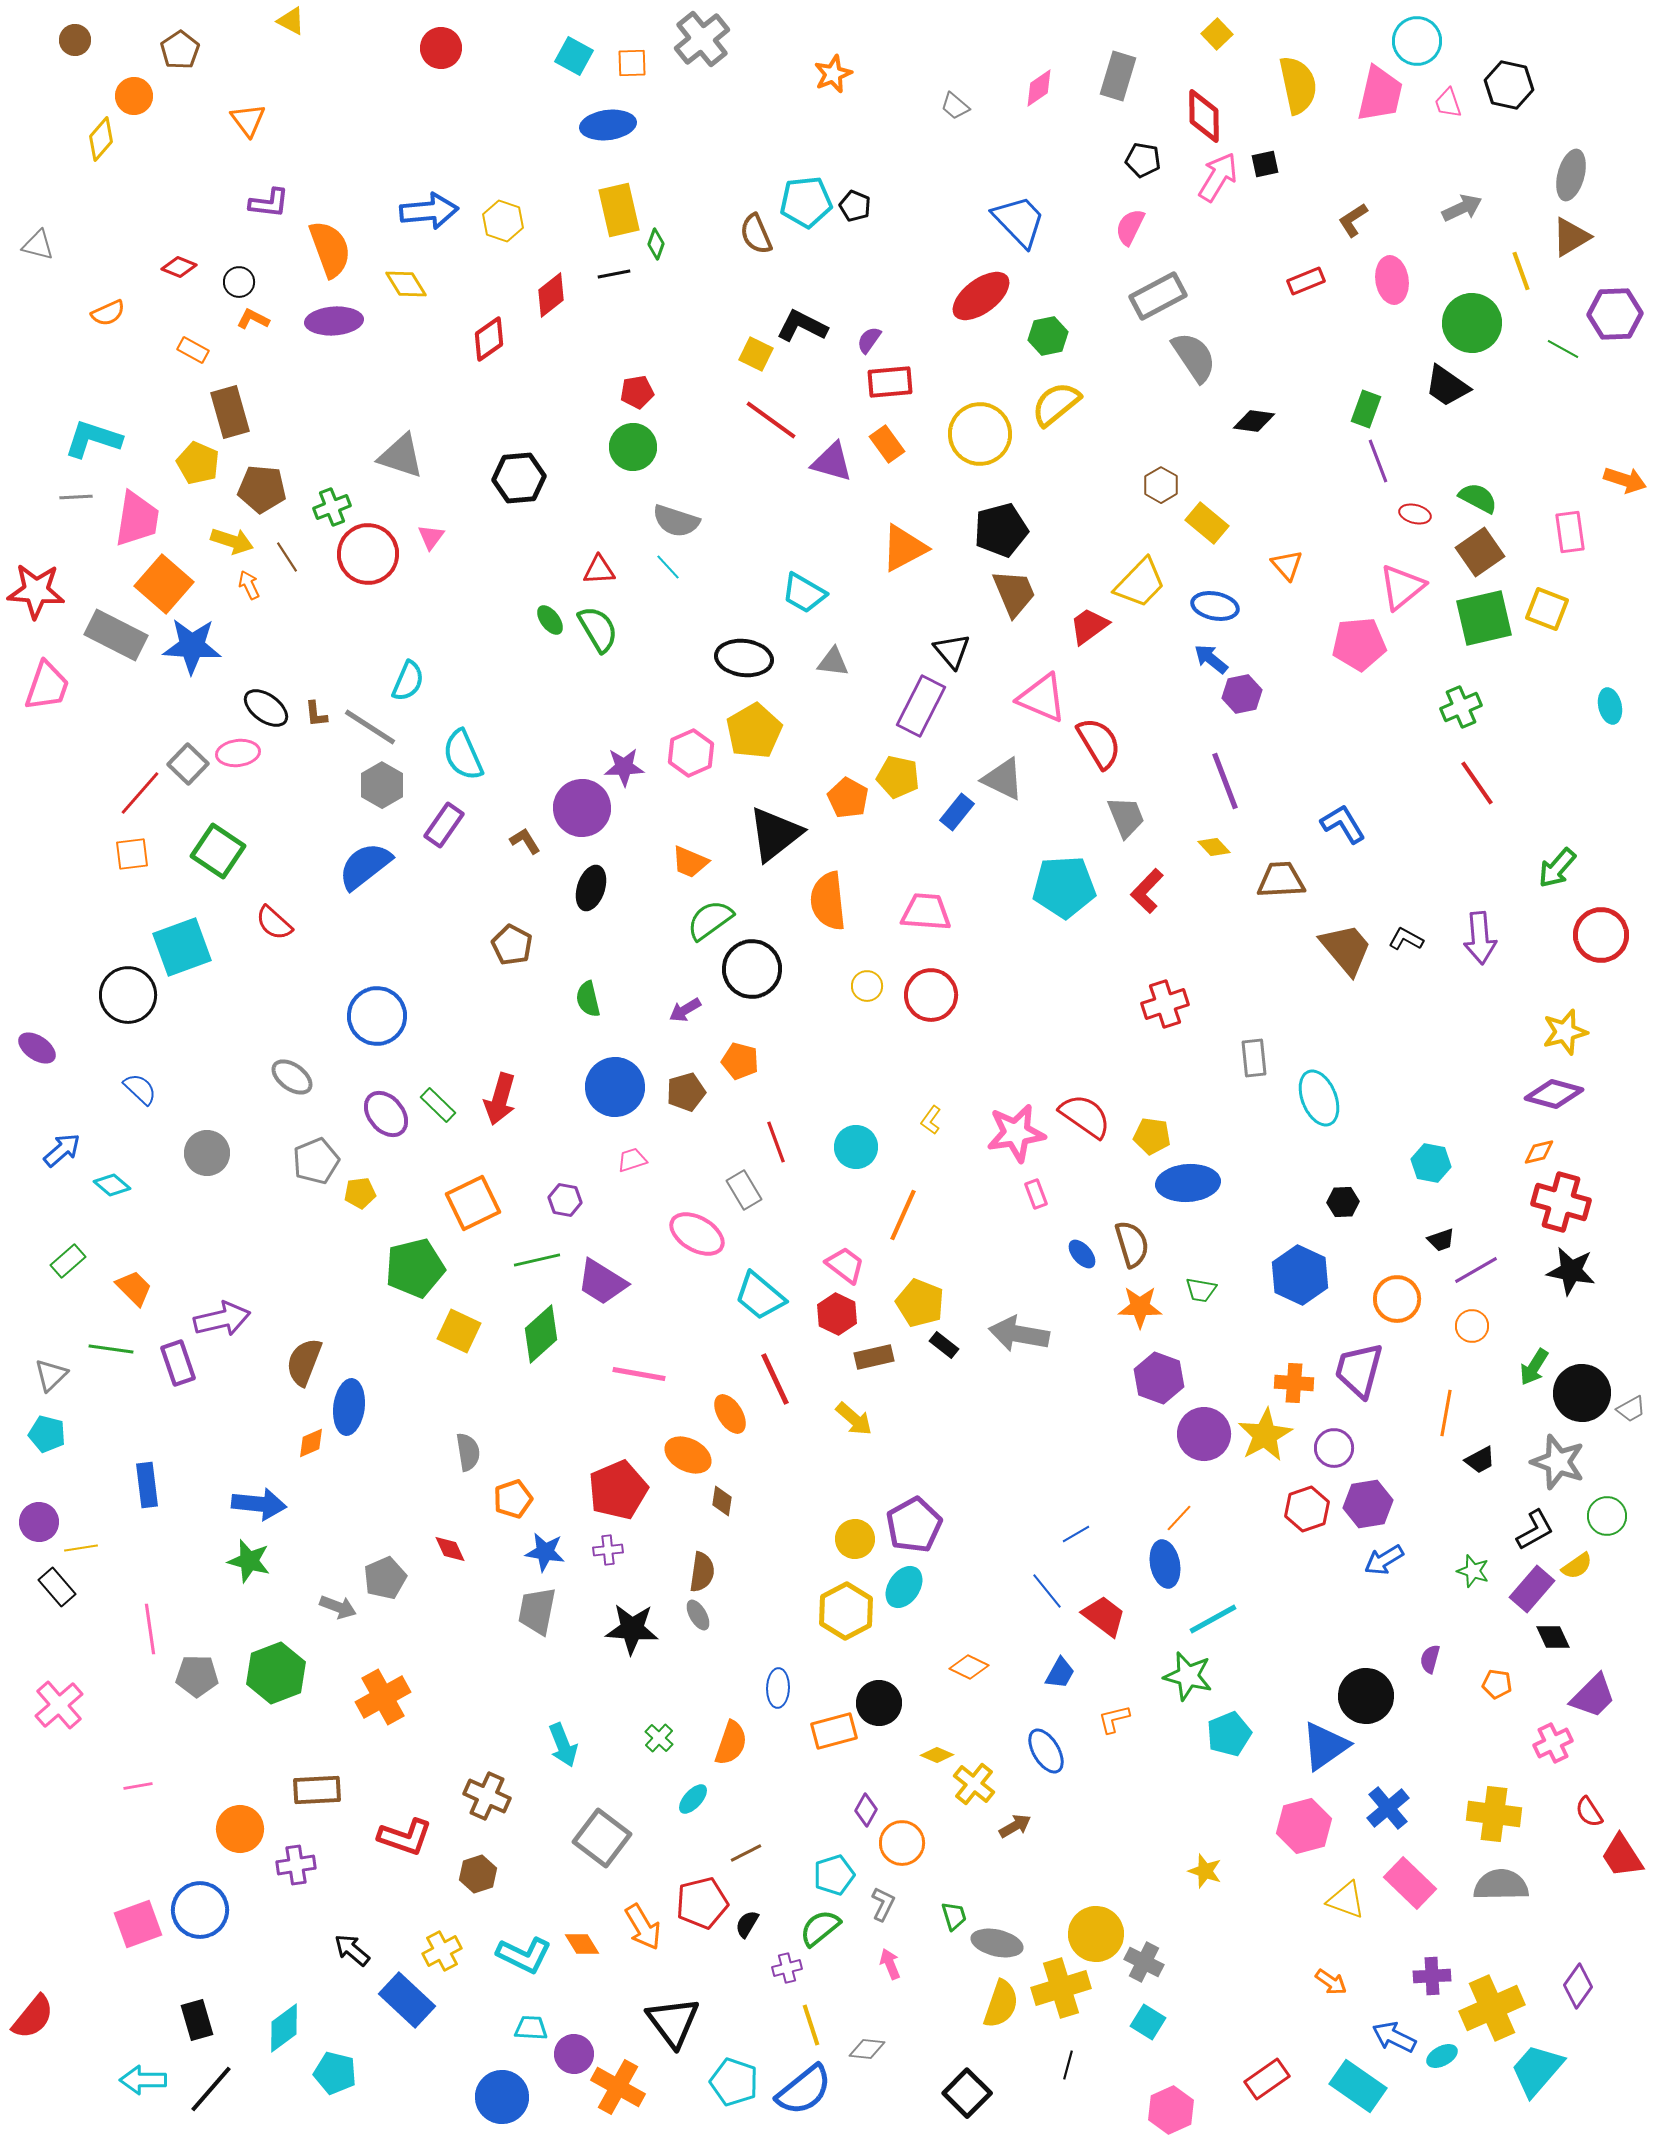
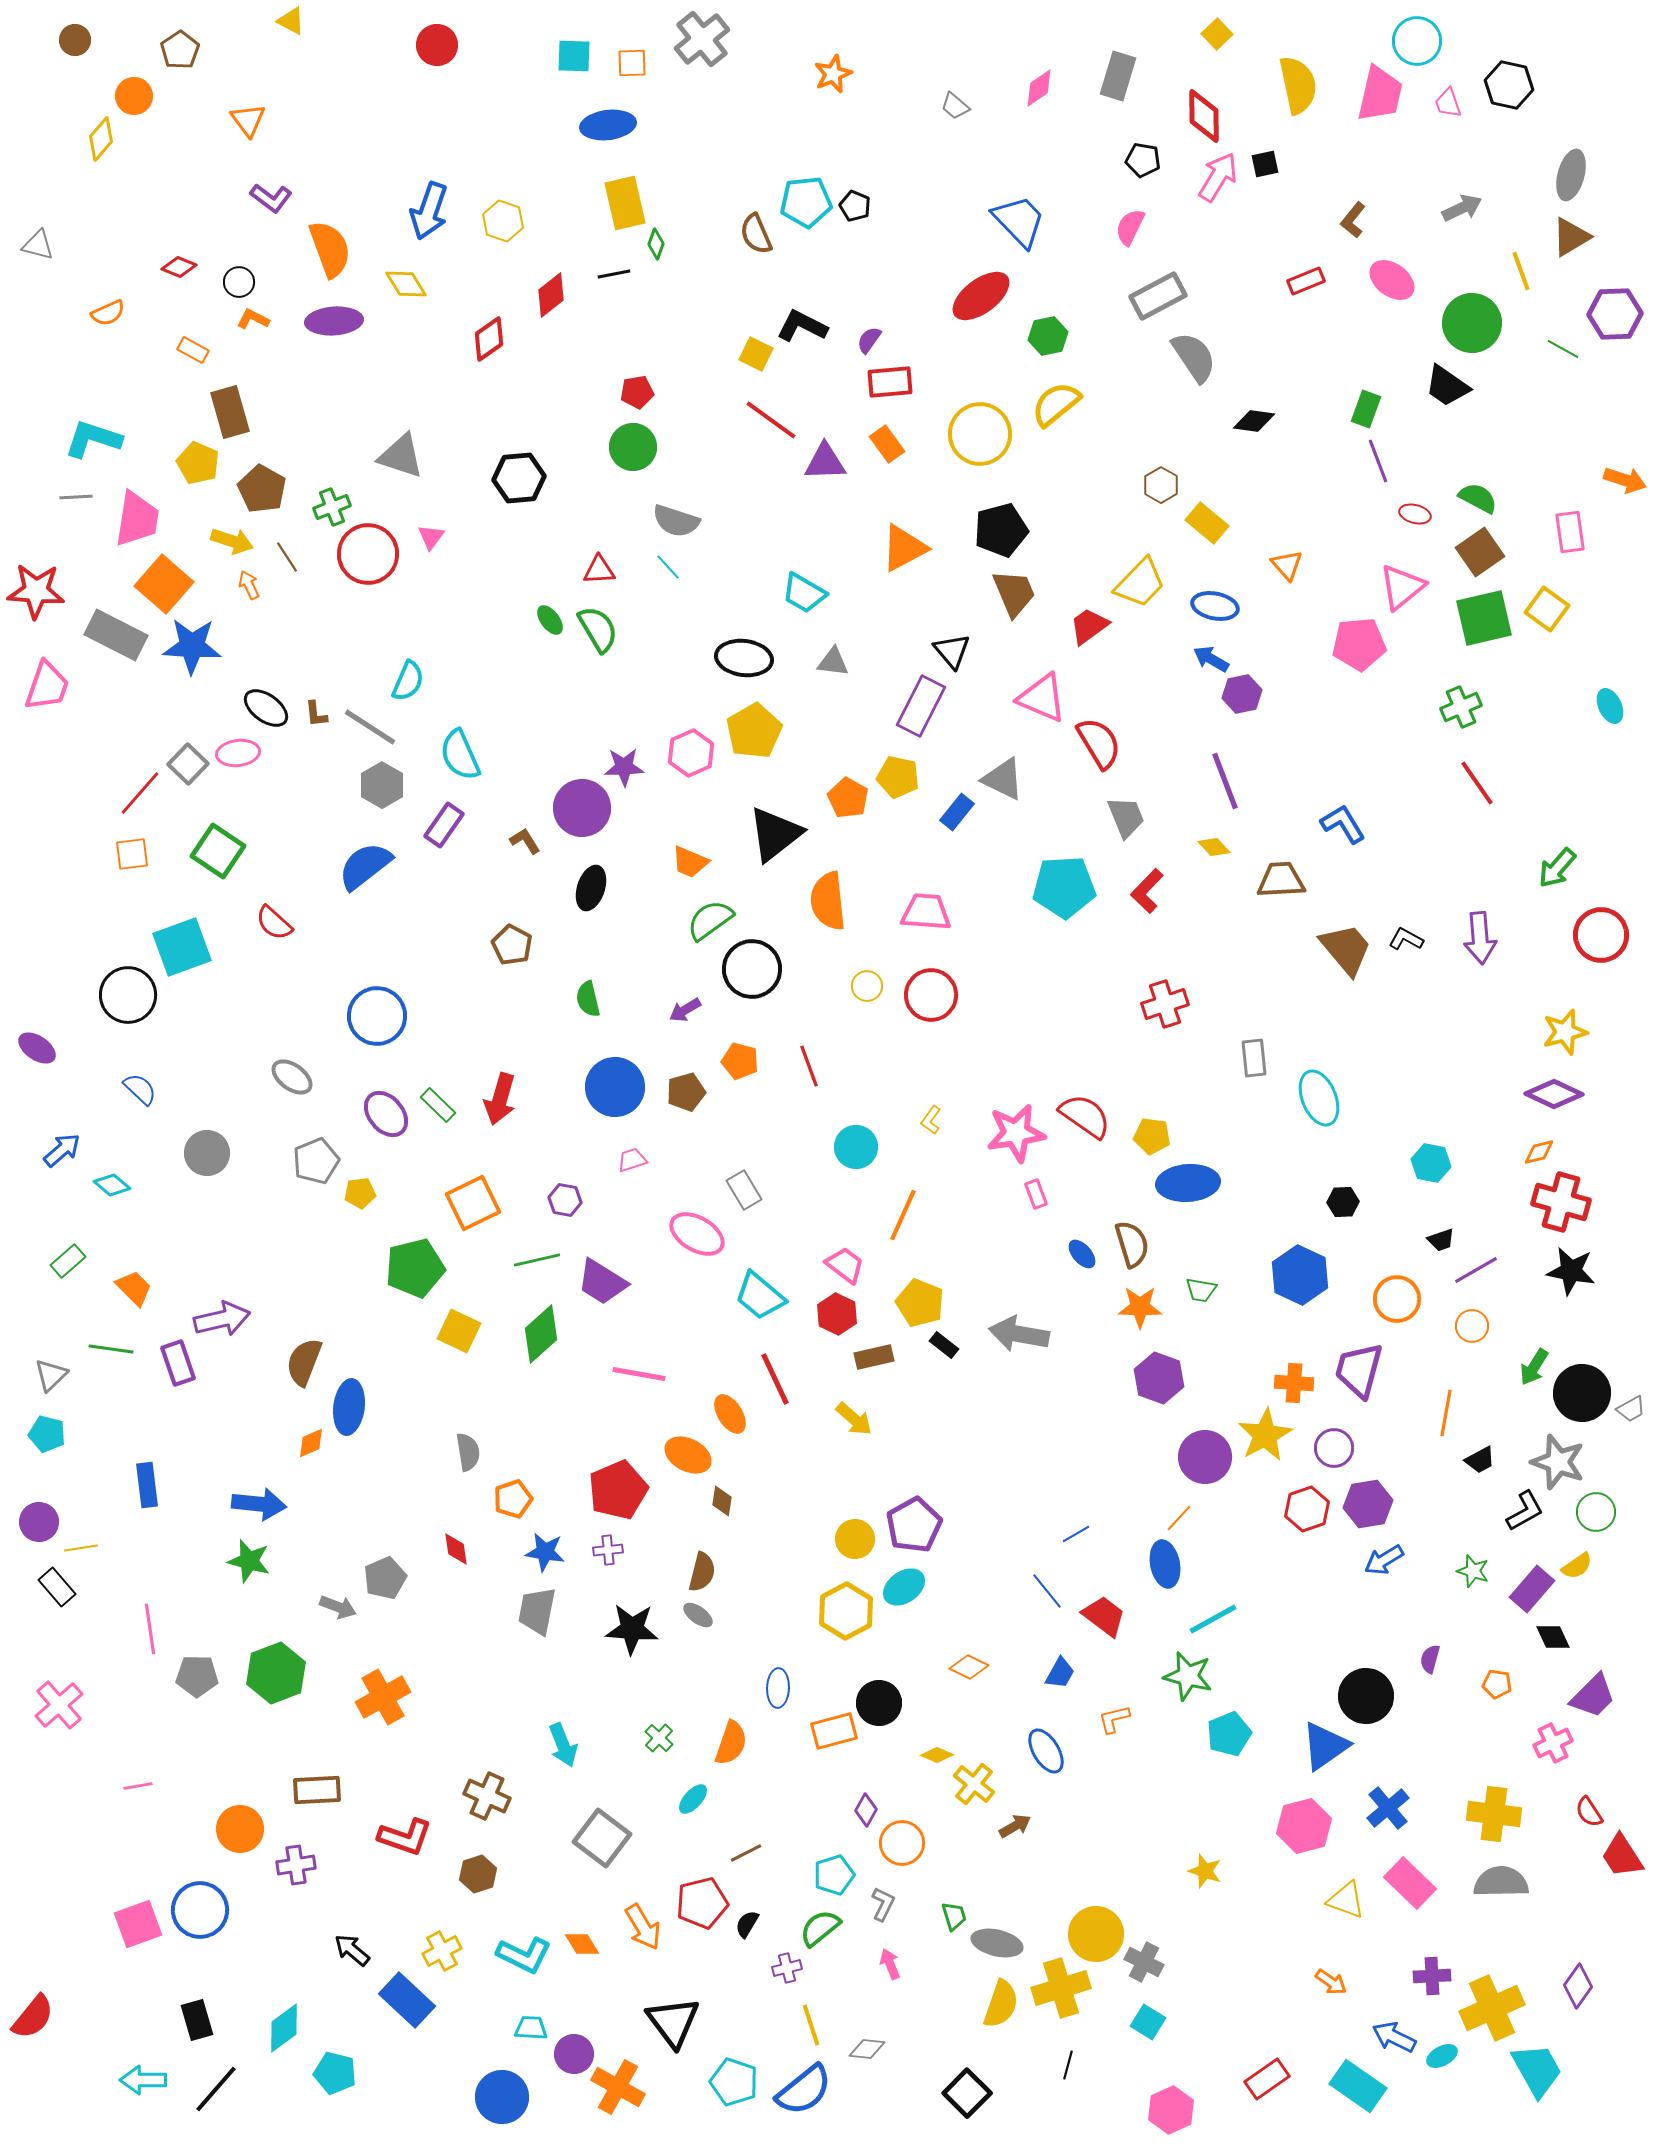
red circle at (441, 48): moved 4 px left, 3 px up
cyan square at (574, 56): rotated 27 degrees counterclockwise
purple L-shape at (269, 203): moved 2 px right, 5 px up; rotated 30 degrees clockwise
yellow rectangle at (619, 210): moved 6 px right, 7 px up
blue arrow at (429, 211): rotated 114 degrees clockwise
brown L-shape at (1353, 220): rotated 18 degrees counterclockwise
pink ellipse at (1392, 280): rotated 45 degrees counterclockwise
purple triangle at (832, 462): moved 7 px left; rotated 18 degrees counterclockwise
brown pentagon at (262, 489): rotated 24 degrees clockwise
yellow square at (1547, 609): rotated 15 degrees clockwise
blue arrow at (1211, 659): rotated 9 degrees counterclockwise
cyan ellipse at (1610, 706): rotated 12 degrees counterclockwise
cyan semicircle at (463, 755): moved 3 px left
purple diamond at (1554, 1094): rotated 10 degrees clockwise
red line at (776, 1142): moved 33 px right, 76 px up
purple circle at (1204, 1434): moved 1 px right, 23 px down
green circle at (1607, 1516): moved 11 px left, 4 px up
black L-shape at (1535, 1530): moved 10 px left, 19 px up
red diamond at (450, 1549): moved 6 px right; rotated 16 degrees clockwise
brown semicircle at (702, 1572): rotated 6 degrees clockwise
cyan ellipse at (904, 1587): rotated 21 degrees clockwise
gray ellipse at (698, 1615): rotated 24 degrees counterclockwise
gray semicircle at (1501, 1885): moved 3 px up
cyan trapezoid at (1537, 2070): rotated 110 degrees clockwise
black line at (211, 2089): moved 5 px right
